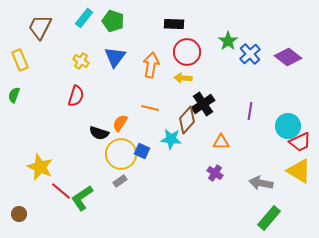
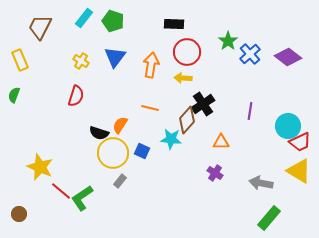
orange semicircle: moved 2 px down
yellow circle: moved 8 px left, 1 px up
gray rectangle: rotated 16 degrees counterclockwise
